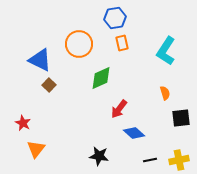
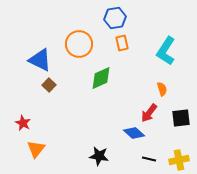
orange semicircle: moved 3 px left, 4 px up
red arrow: moved 30 px right, 4 px down
black line: moved 1 px left, 1 px up; rotated 24 degrees clockwise
